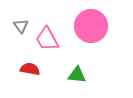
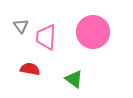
pink circle: moved 2 px right, 6 px down
pink trapezoid: moved 1 px left, 2 px up; rotated 32 degrees clockwise
green triangle: moved 3 px left, 4 px down; rotated 30 degrees clockwise
